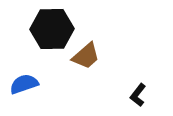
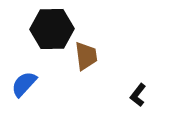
brown trapezoid: rotated 56 degrees counterclockwise
blue semicircle: rotated 28 degrees counterclockwise
